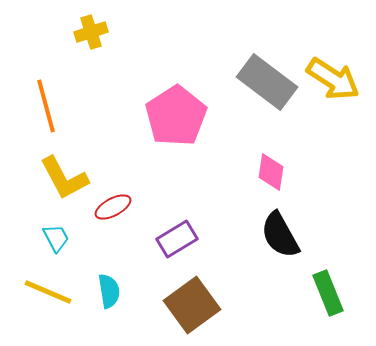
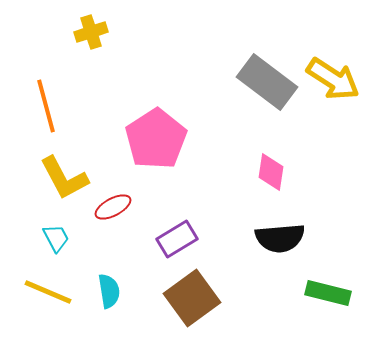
pink pentagon: moved 20 px left, 23 px down
black semicircle: moved 3 px down; rotated 66 degrees counterclockwise
green rectangle: rotated 54 degrees counterclockwise
brown square: moved 7 px up
